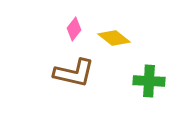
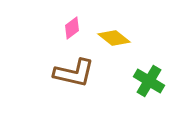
pink diamond: moved 2 px left, 1 px up; rotated 15 degrees clockwise
green cross: rotated 28 degrees clockwise
